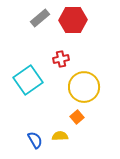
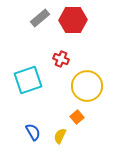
red cross: rotated 35 degrees clockwise
cyan square: rotated 16 degrees clockwise
yellow circle: moved 3 px right, 1 px up
yellow semicircle: rotated 63 degrees counterclockwise
blue semicircle: moved 2 px left, 8 px up
